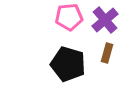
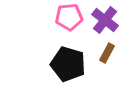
purple cross: rotated 12 degrees counterclockwise
brown rectangle: rotated 12 degrees clockwise
